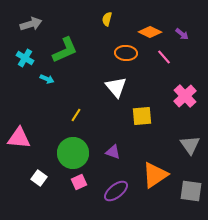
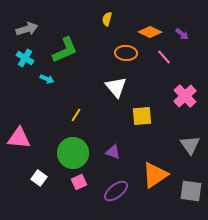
gray arrow: moved 4 px left, 5 px down
